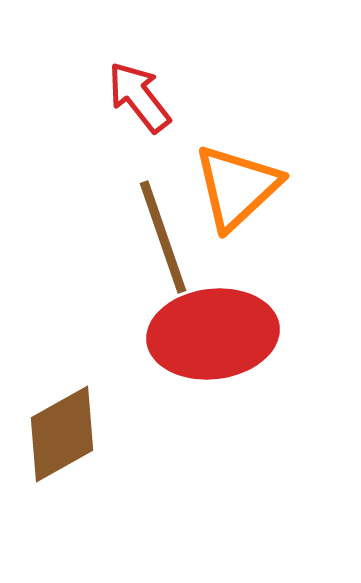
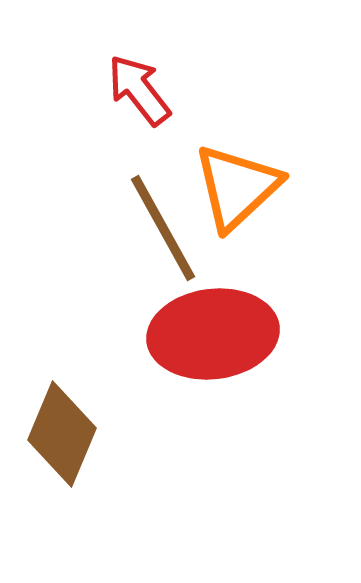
red arrow: moved 7 px up
brown line: moved 9 px up; rotated 10 degrees counterclockwise
brown diamond: rotated 38 degrees counterclockwise
